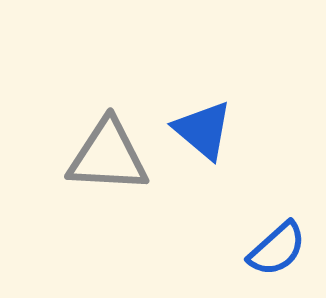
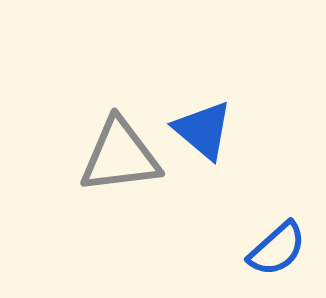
gray triangle: moved 12 px right; rotated 10 degrees counterclockwise
